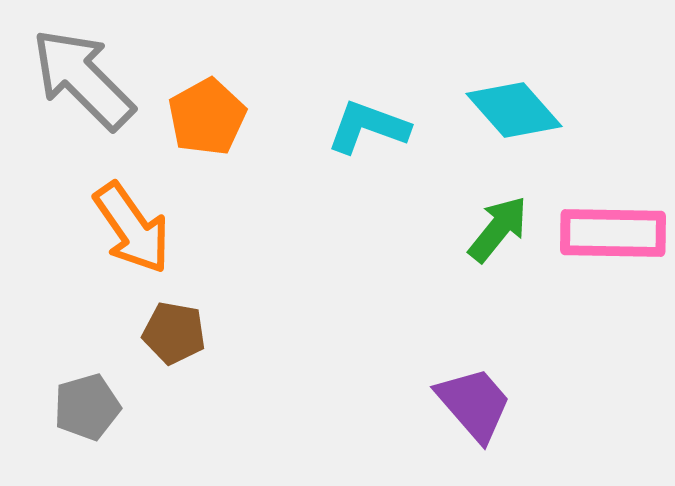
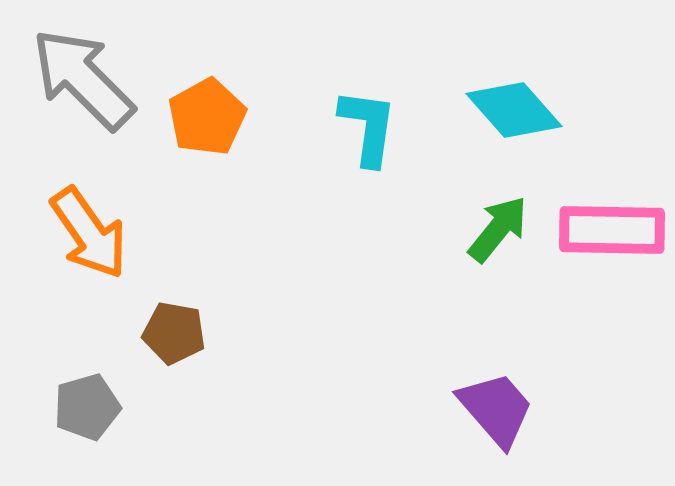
cyan L-shape: rotated 78 degrees clockwise
orange arrow: moved 43 px left, 5 px down
pink rectangle: moved 1 px left, 3 px up
purple trapezoid: moved 22 px right, 5 px down
